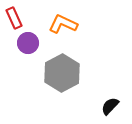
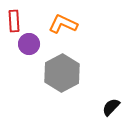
red rectangle: moved 3 px down; rotated 20 degrees clockwise
purple circle: moved 1 px right, 1 px down
black semicircle: moved 1 px right, 1 px down
